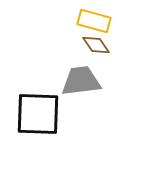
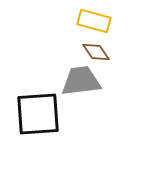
brown diamond: moved 7 px down
black square: rotated 6 degrees counterclockwise
